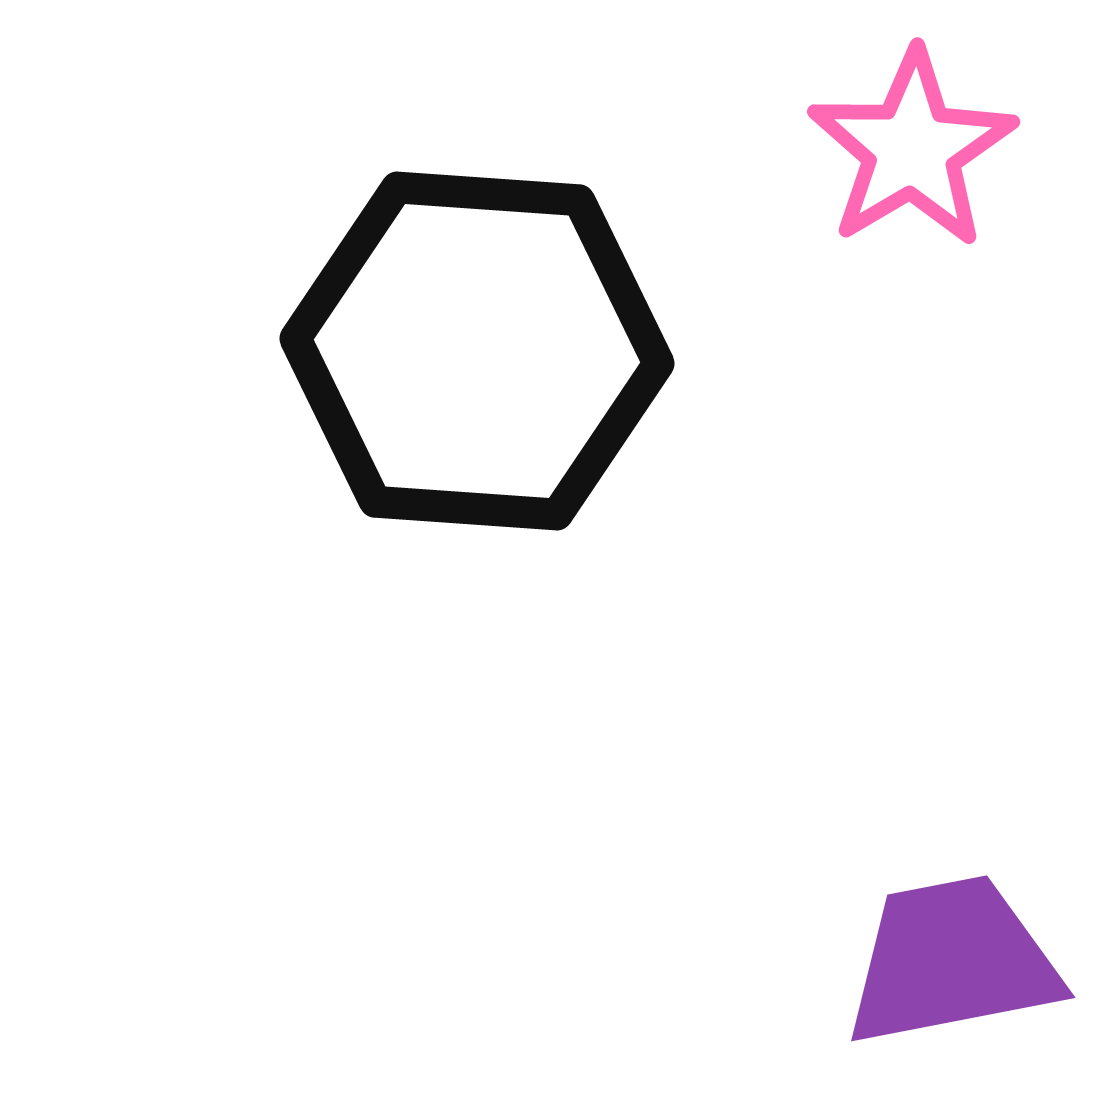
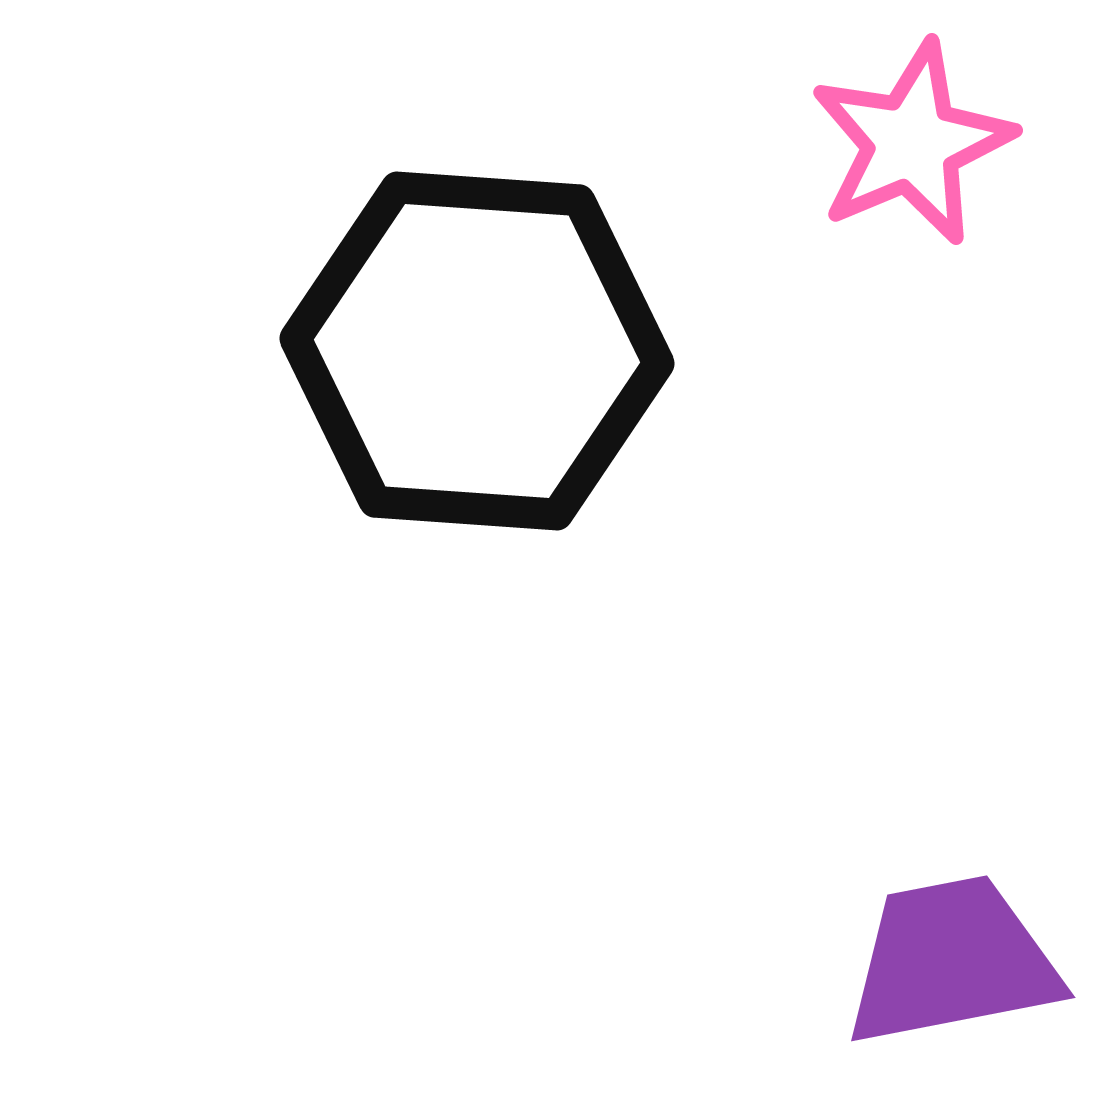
pink star: moved 6 px up; rotated 8 degrees clockwise
